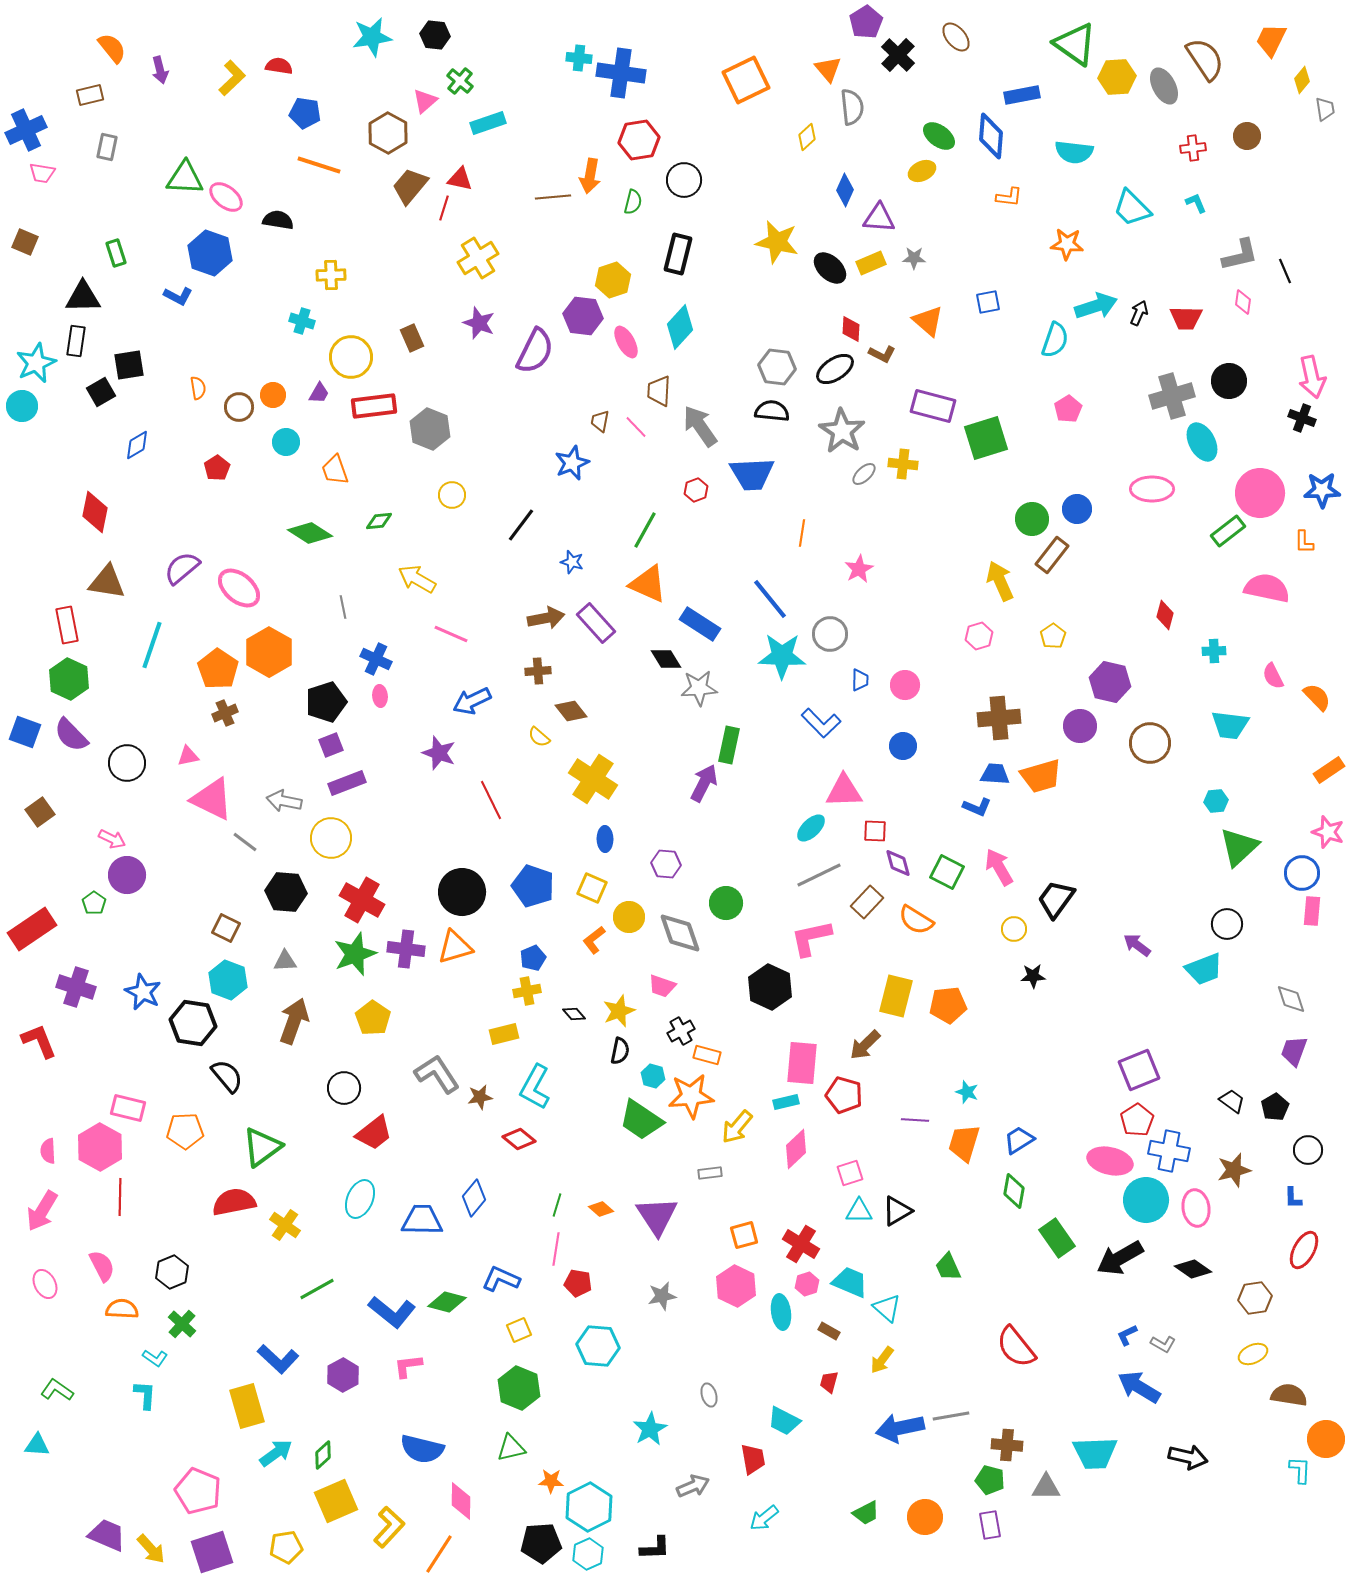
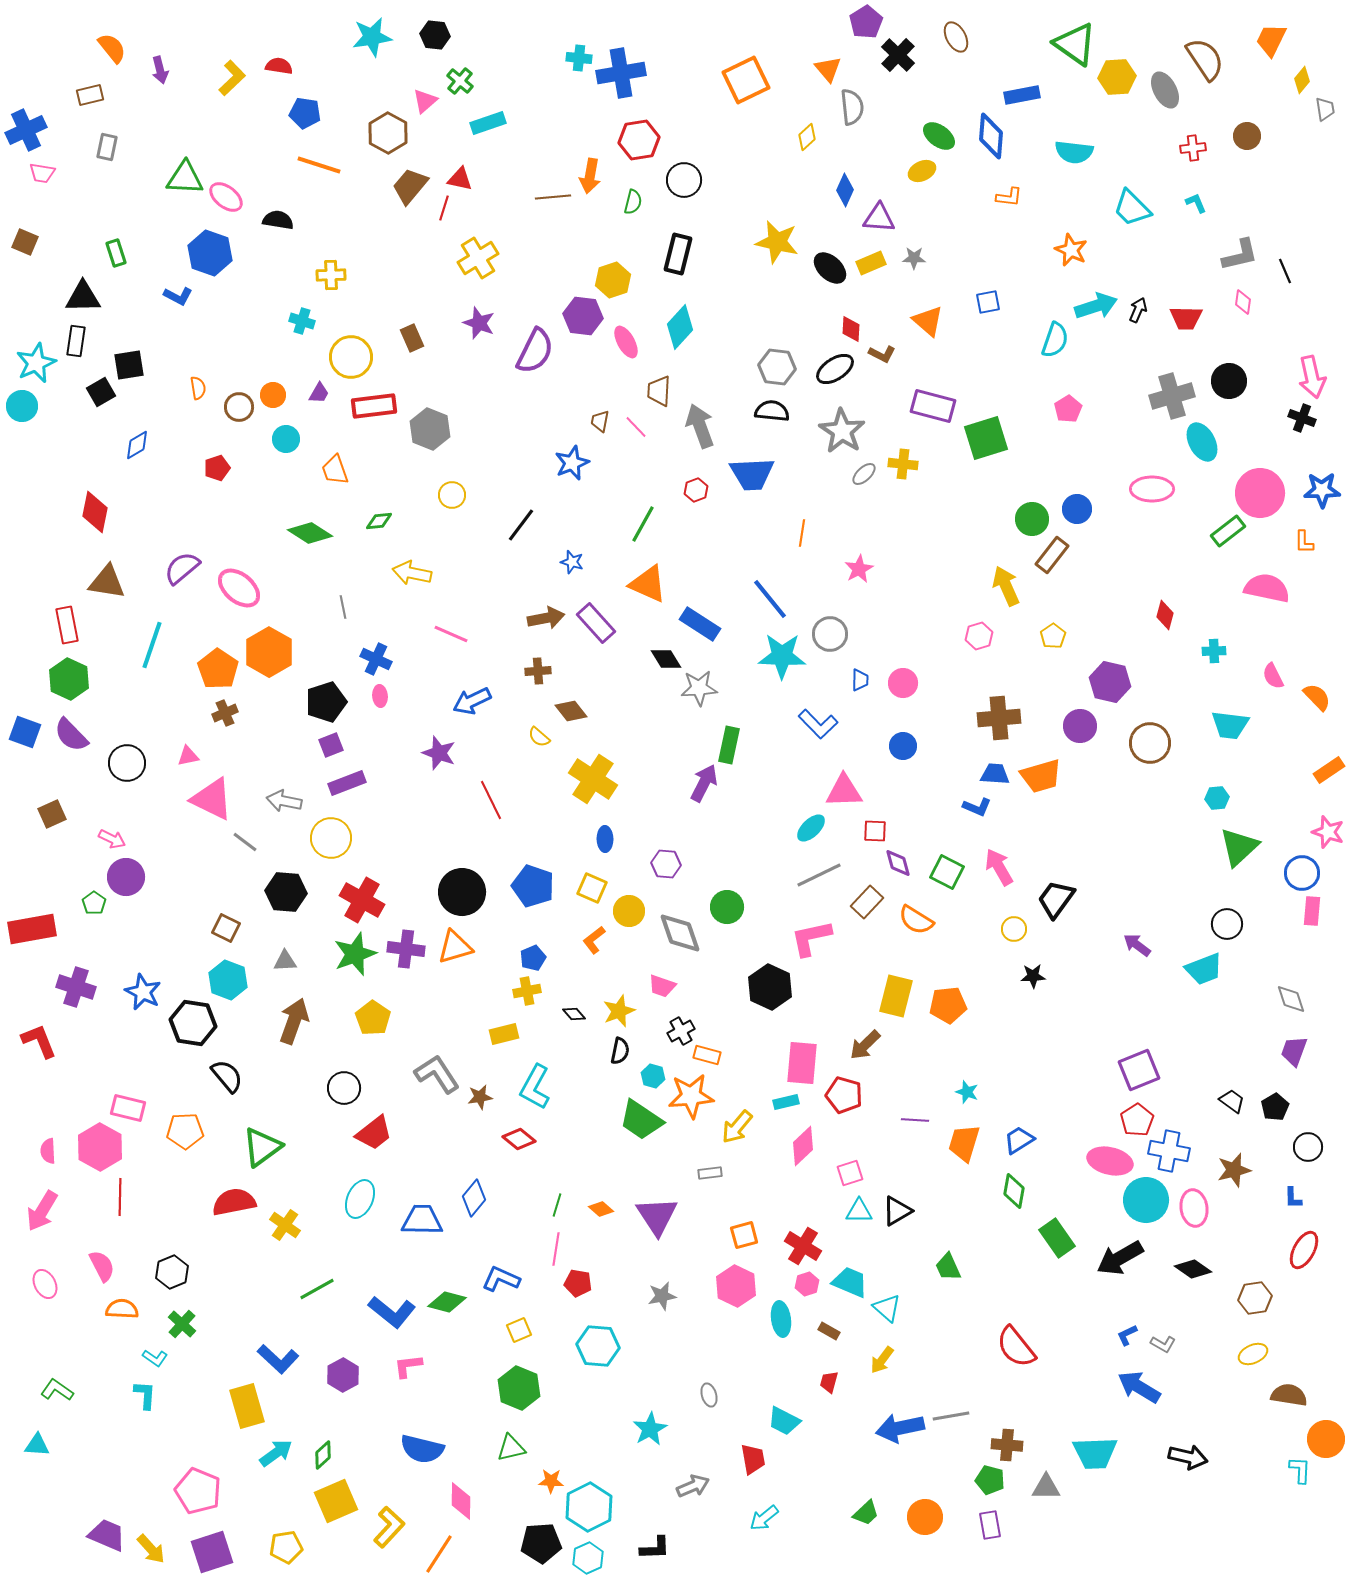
brown ellipse at (956, 37): rotated 12 degrees clockwise
blue cross at (621, 73): rotated 18 degrees counterclockwise
gray ellipse at (1164, 86): moved 1 px right, 4 px down
orange star at (1067, 244): moved 4 px right, 6 px down; rotated 20 degrees clockwise
black arrow at (1139, 313): moved 1 px left, 3 px up
gray arrow at (700, 426): rotated 15 degrees clockwise
cyan circle at (286, 442): moved 3 px up
red pentagon at (217, 468): rotated 15 degrees clockwise
green line at (645, 530): moved 2 px left, 6 px up
yellow arrow at (417, 579): moved 5 px left, 6 px up; rotated 18 degrees counterclockwise
yellow arrow at (1000, 581): moved 6 px right, 5 px down
pink circle at (905, 685): moved 2 px left, 2 px up
blue L-shape at (821, 723): moved 3 px left, 1 px down
cyan hexagon at (1216, 801): moved 1 px right, 3 px up
brown square at (40, 812): moved 12 px right, 2 px down; rotated 12 degrees clockwise
purple circle at (127, 875): moved 1 px left, 2 px down
green circle at (726, 903): moved 1 px right, 4 px down
yellow circle at (629, 917): moved 6 px up
red rectangle at (32, 929): rotated 24 degrees clockwise
pink diamond at (796, 1149): moved 7 px right, 3 px up
black circle at (1308, 1150): moved 3 px up
pink ellipse at (1196, 1208): moved 2 px left
red cross at (801, 1244): moved 2 px right, 2 px down
cyan ellipse at (781, 1312): moved 7 px down
green trapezoid at (866, 1513): rotated 16 degrees counterclockwise
cyan hexagon at (588, 1554): moved 4 px down
